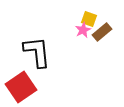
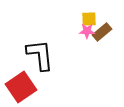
yellow square: rotated 21 degrees counterclockwise
pink star: moved 4 px right, 1 px down; rotated 28 degrees clockwise
black L-shape: moved 3 px right, 3 px down
